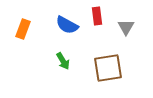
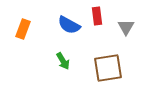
blue semicircle: moved 2 px right
